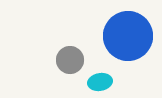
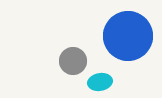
gray circle: moved 3 px right, 1 px down
